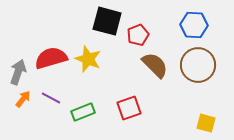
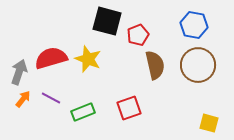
blue hexagon: rotated 8 degrees clockwise
brown semicircle: rotated 32 degrees clockwise
gray arrow: moved 1 px right
yellow square: moved 3 px right
